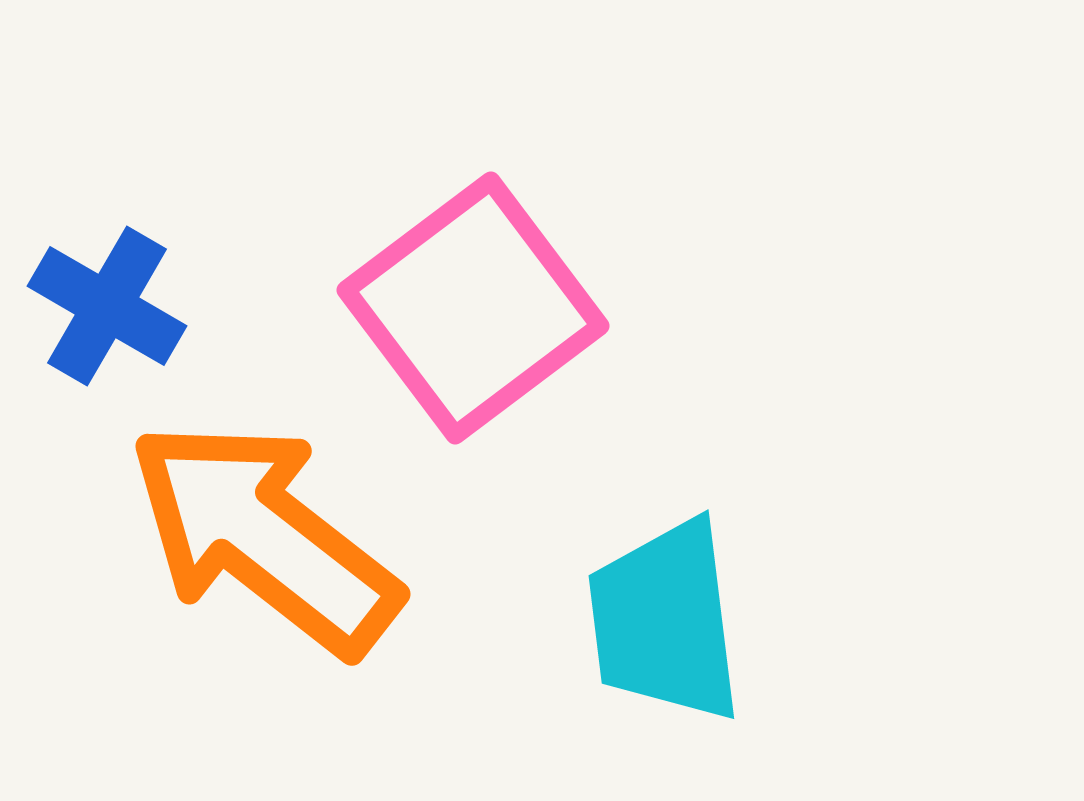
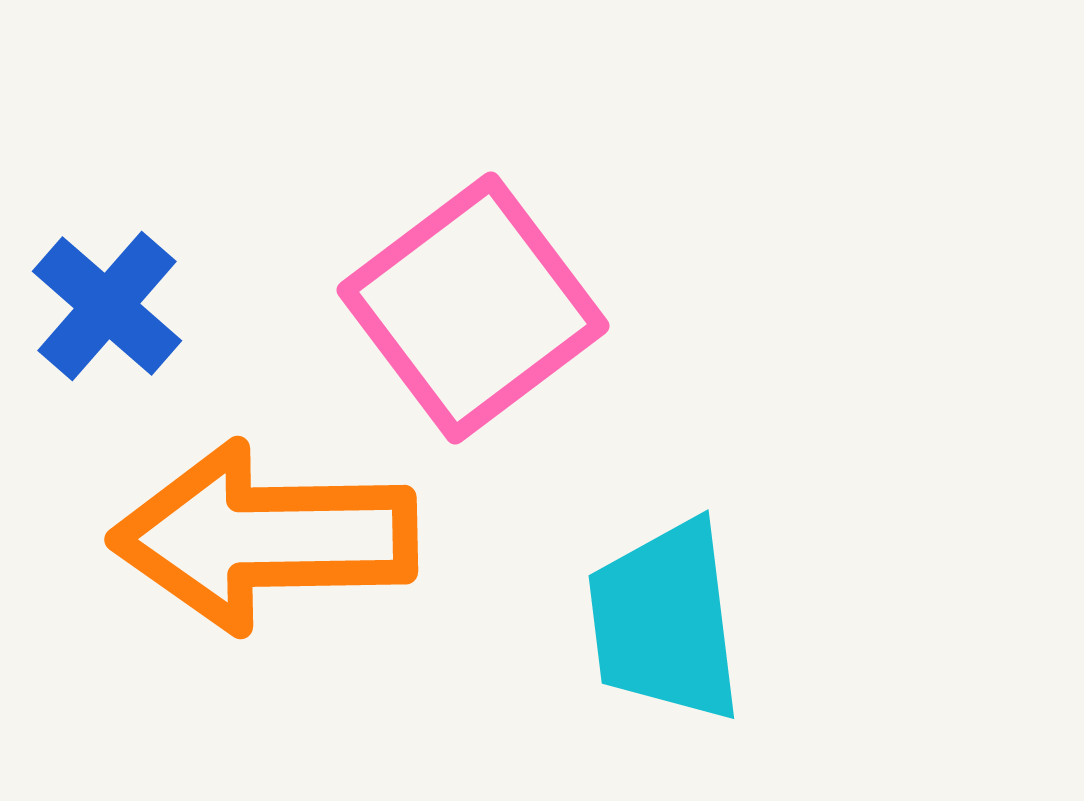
blue cross: rotated 11 degrees clockwise
orange arrow: rotated 39 degrees counterclockwise
